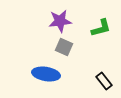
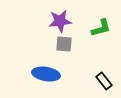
gray square: moved 3 px up; rotated 18 degrees counterclockwise
